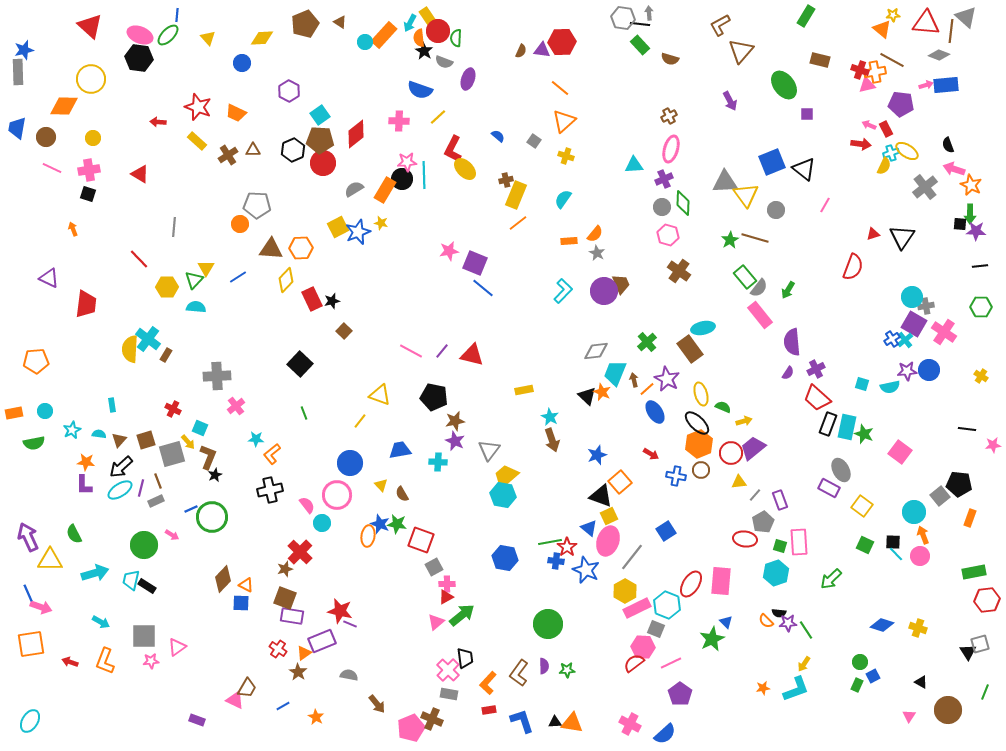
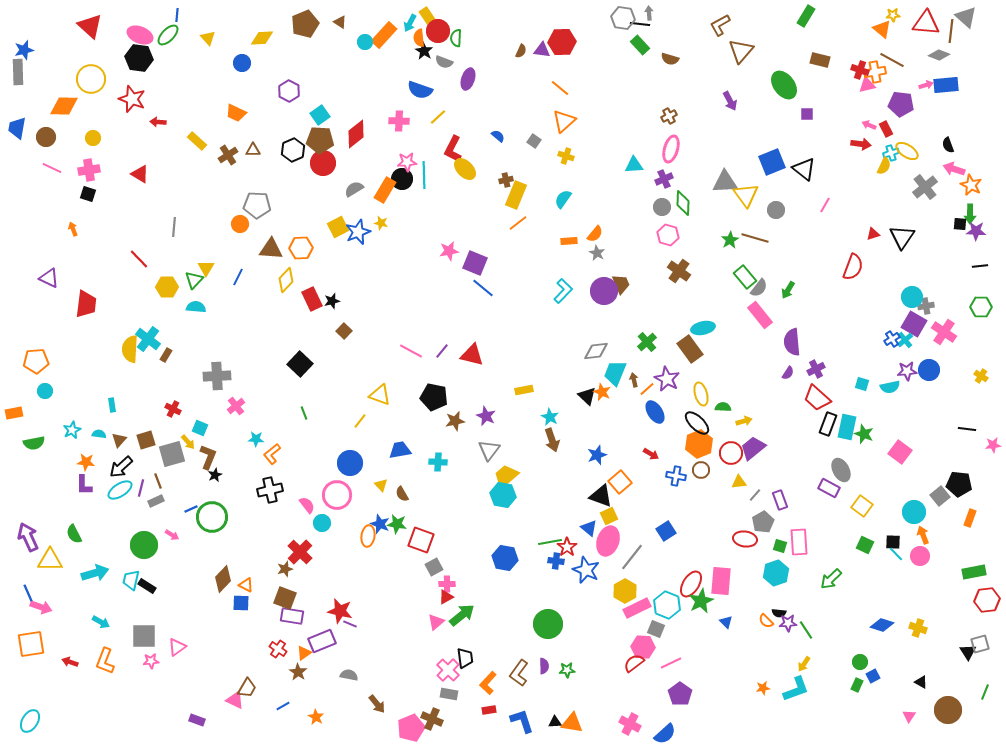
red star at (198, 107): moved 66 px left, 8 px up
blue line at (238, 277): rotated 30 degrees counterclockwise
green semicircle at (723, 407): rotated 21 degrees counterclockwise
cyan circle at (45, 411): moved 20 px up
purple star at (455, 441): moved 31 px right, 25 px up
green star at (712, 639): moved 11 px left, 38 px up
